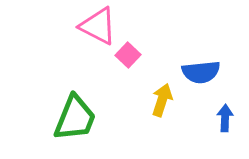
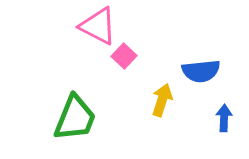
pink square: moved 4 px left, 1 px down
blue semicircle: moved 1 px up
blue arrow: moved 1 px left
